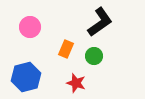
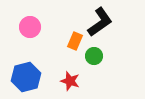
orange rectangle: moved 9 px right, 8 px up
red star: moved 6 px left, 2 px up
